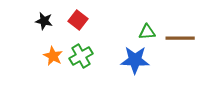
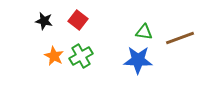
green triangle: moved 3 px left; rotated 12 degrees clockwise
brown line: rotated 20 degrees counterclockwise
orange star: moved 1 px right
blue star: moved 3 px right
